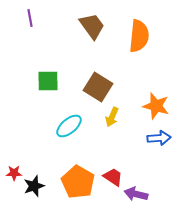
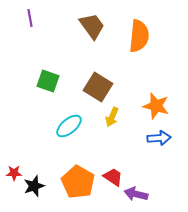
green square: rotated 20 degrees clockwise
